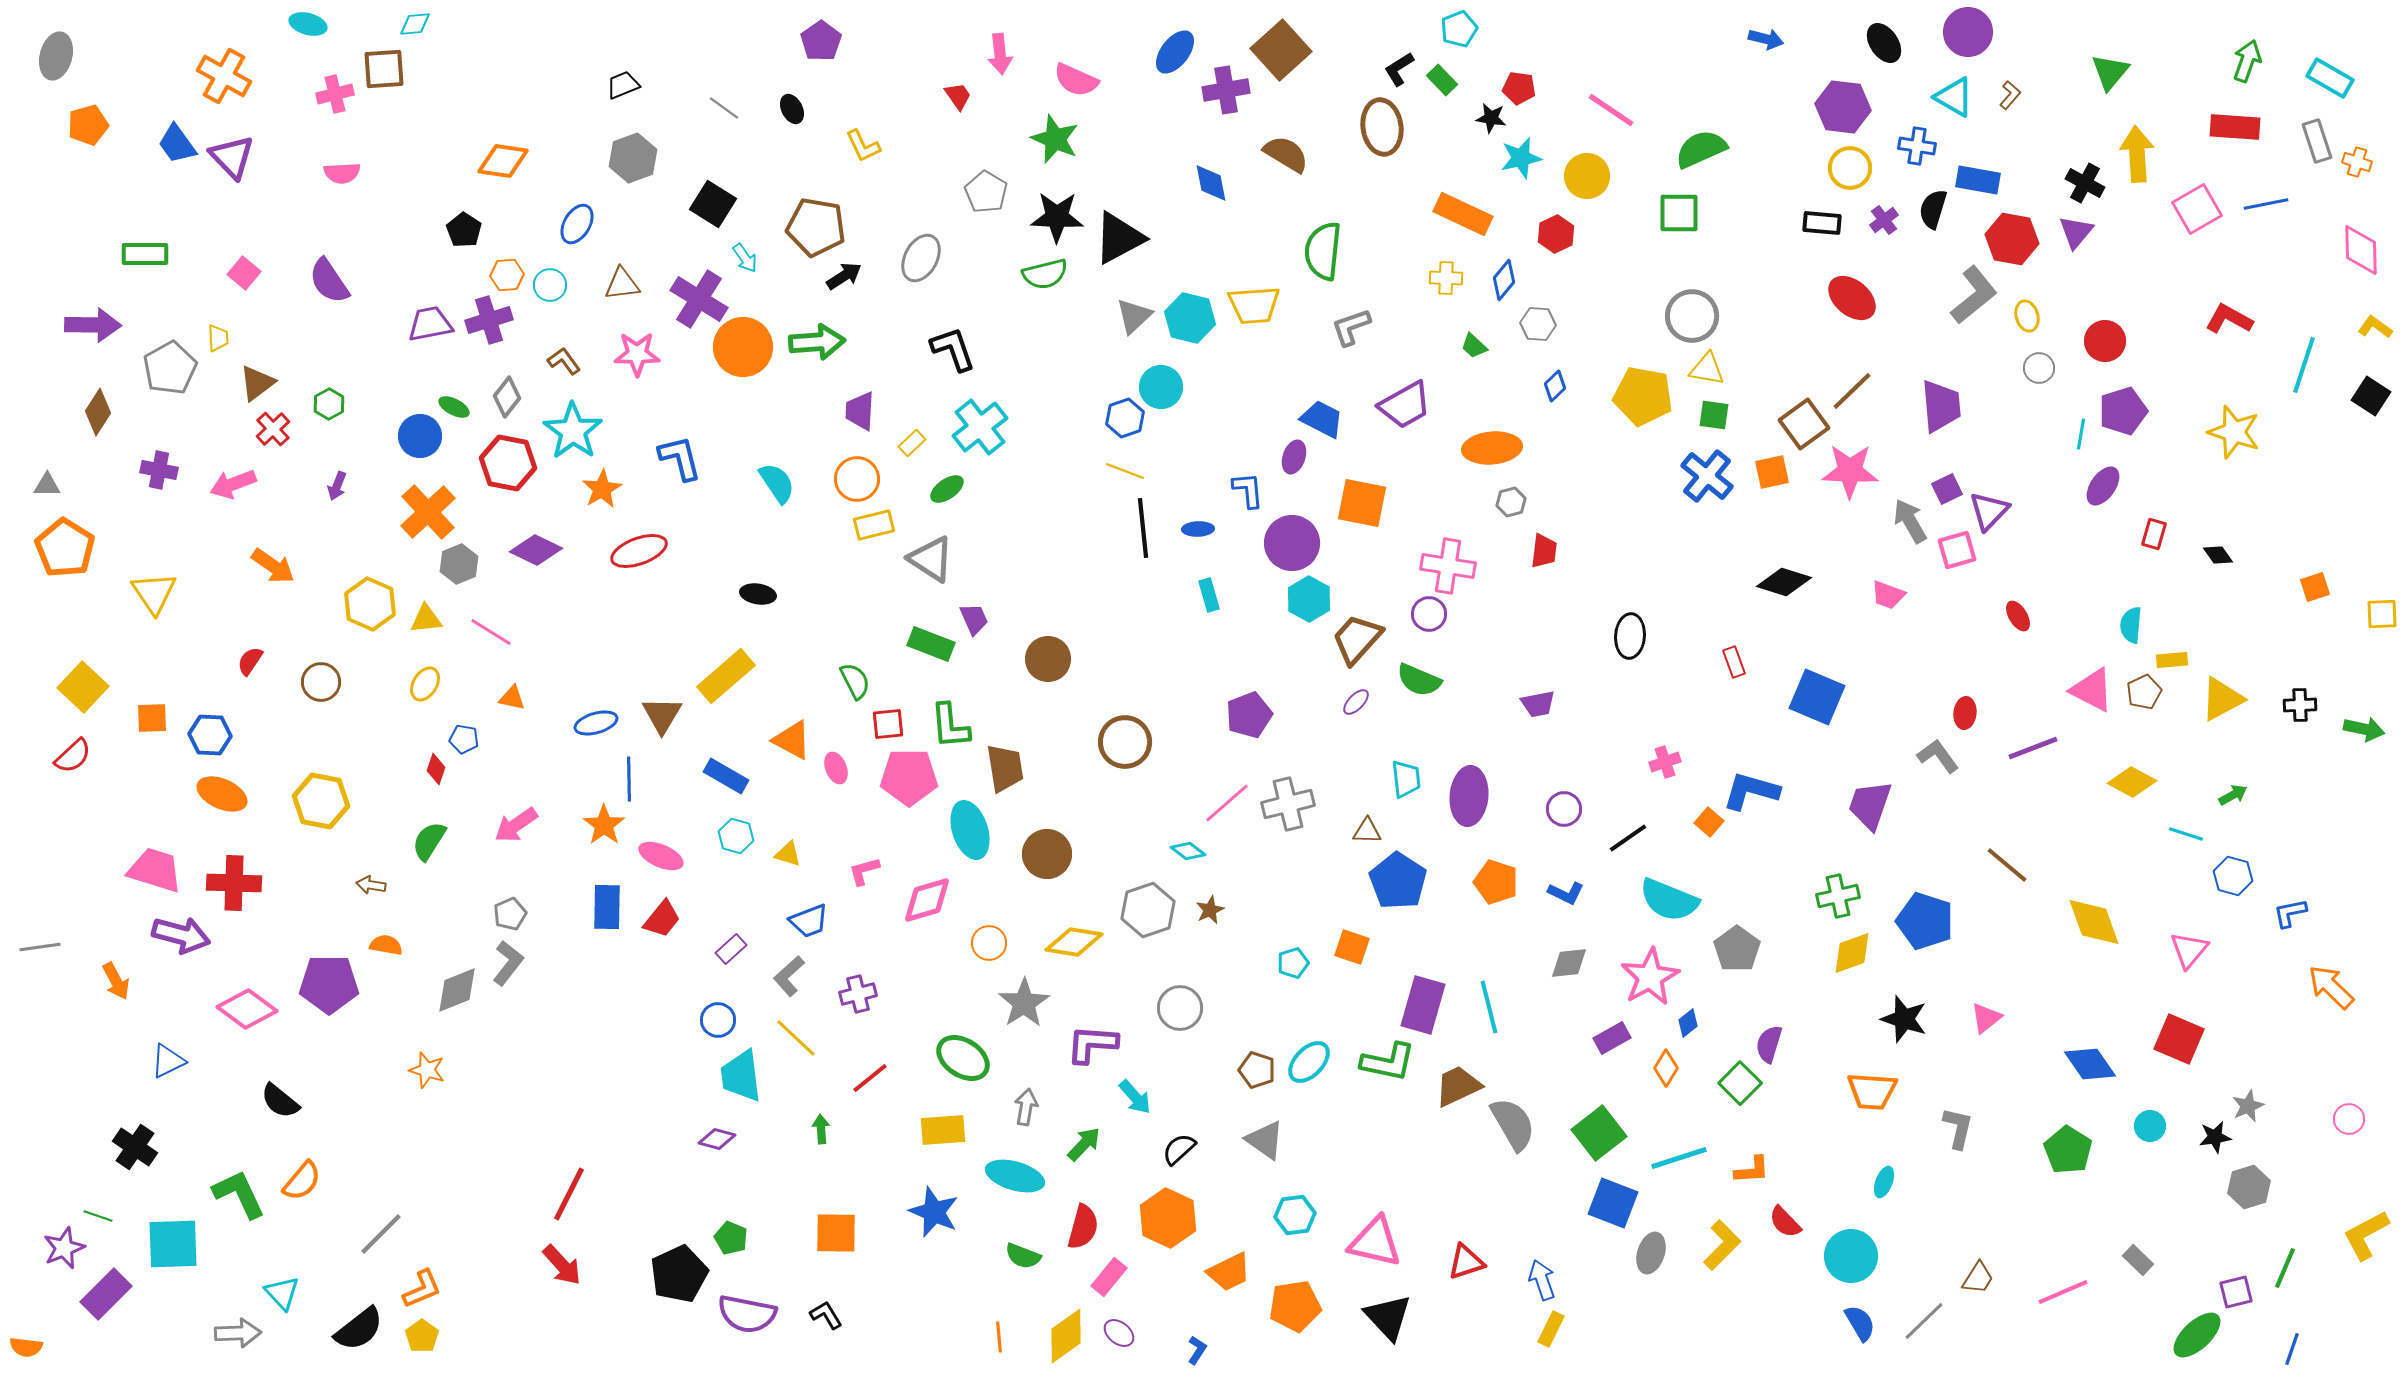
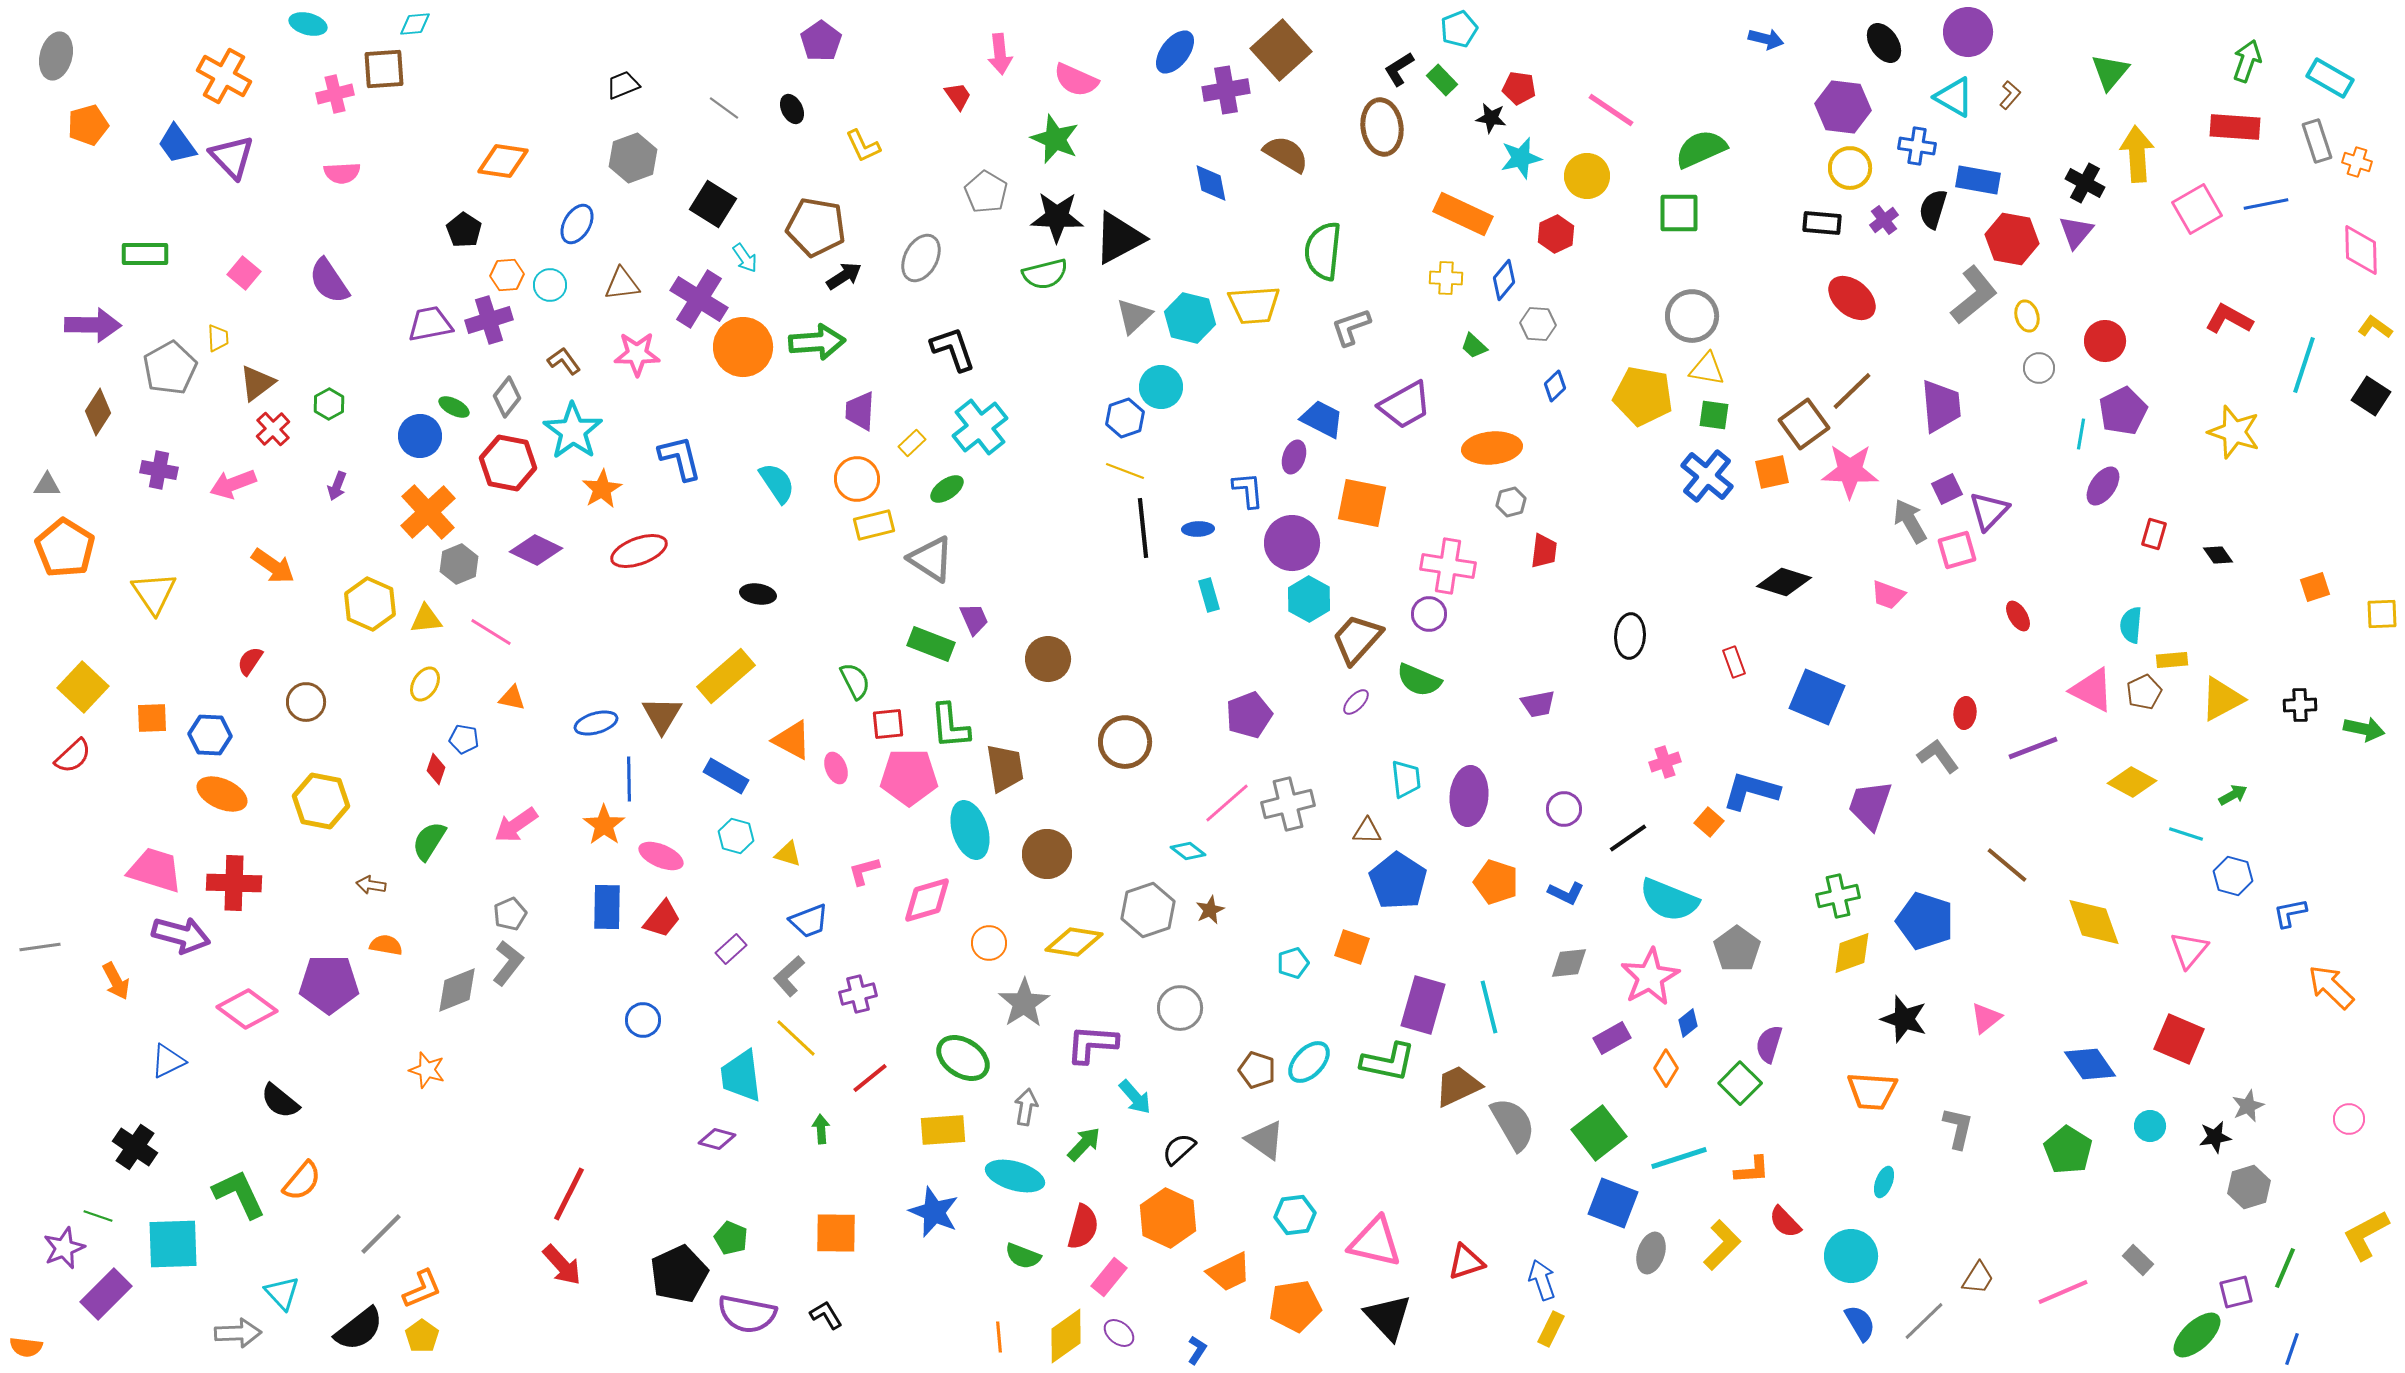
purple pentagon at (2123, 411): rotated 9 degrees counterclockwise
brown circle at (321, 682): moved 15 px left, 20 px down
blue circle at (718, 1020): moved 75 px left
